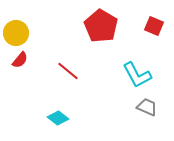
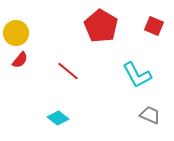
gray trapezoid: moved 3 px right, 8 px down
